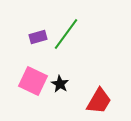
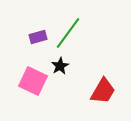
green line: moved 2 px right, 1 px up
black star: moved 18 px up; rotated 12 degrees clockwise
red trapezoid: moved 4 px right, 10 px up
